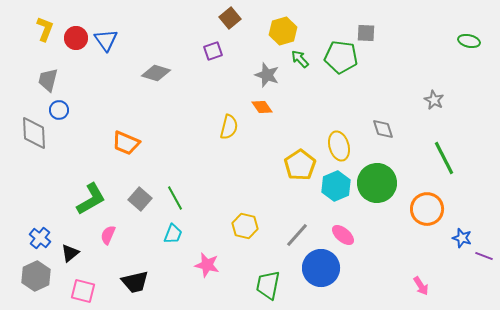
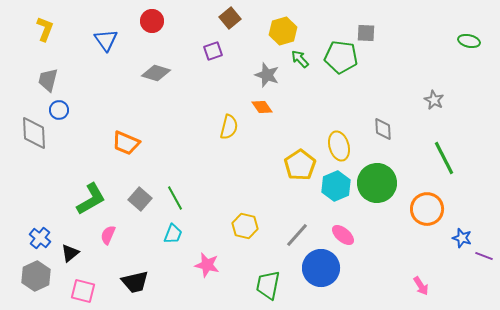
red circle at (76, 38): moved 76 px right, 17 px up
gray diamond at (383, 129): rotated 15 degrees clockwise
